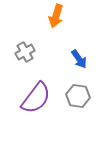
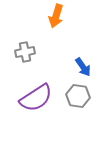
gray cross: rotated 18 degrees clockwise
blue arrow: moved 4 px right, 8 px down
purple semicircle: rotated 20 degrees clockwise
